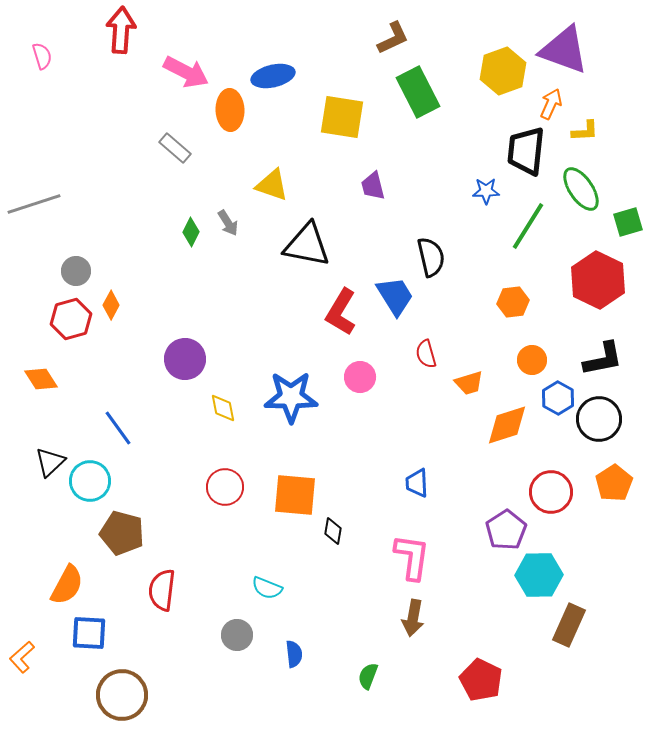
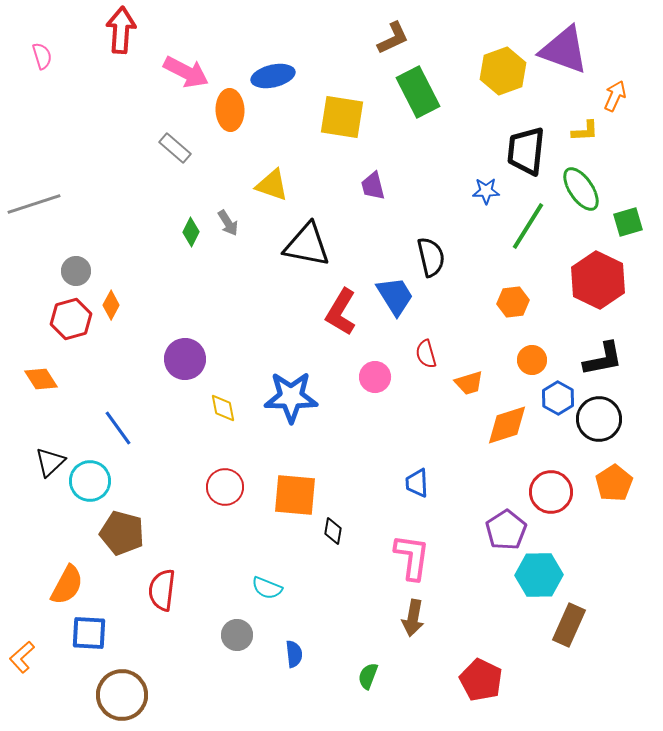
orange arrow at (551, 104): moved 64 px right, 8 px up
pink circle at (360, 377): moved 15 px right
